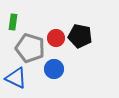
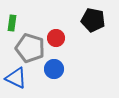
green rectangle: moved 1 px left, 1 px down
black pentagon: moved 13 px right, 16 px up
